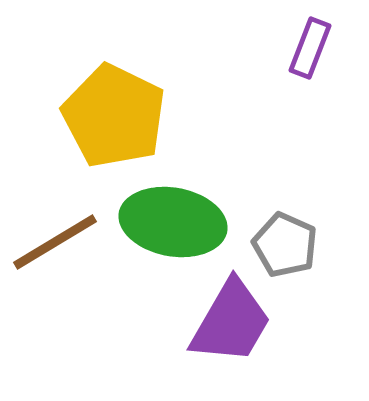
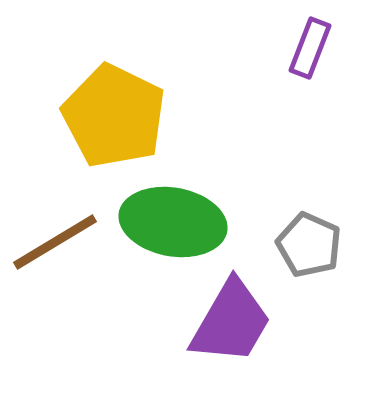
gray pentagon: moved 24 px right
